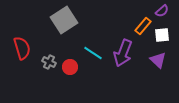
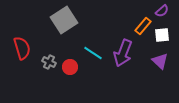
purple triangle: moved 2 px right, 1 px down
